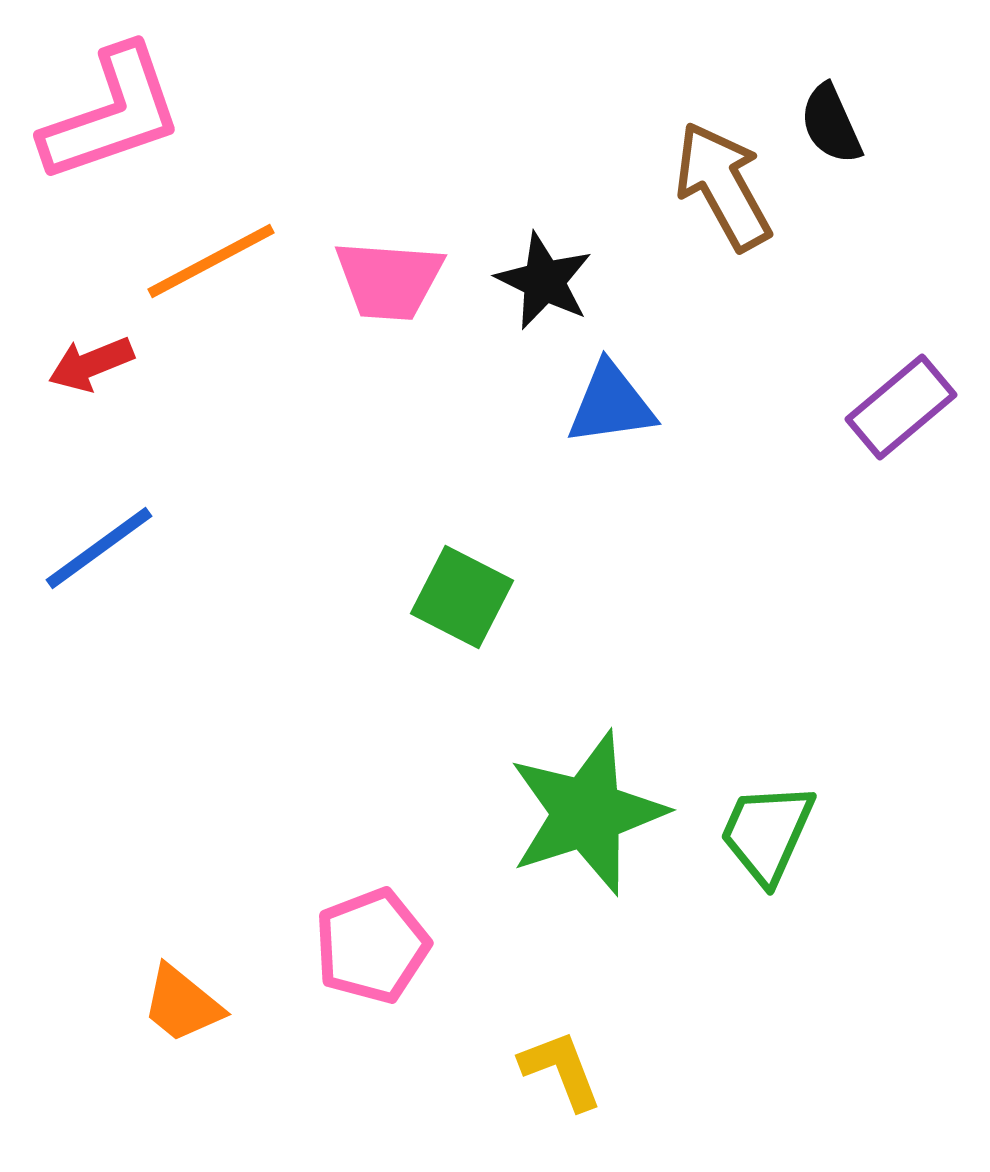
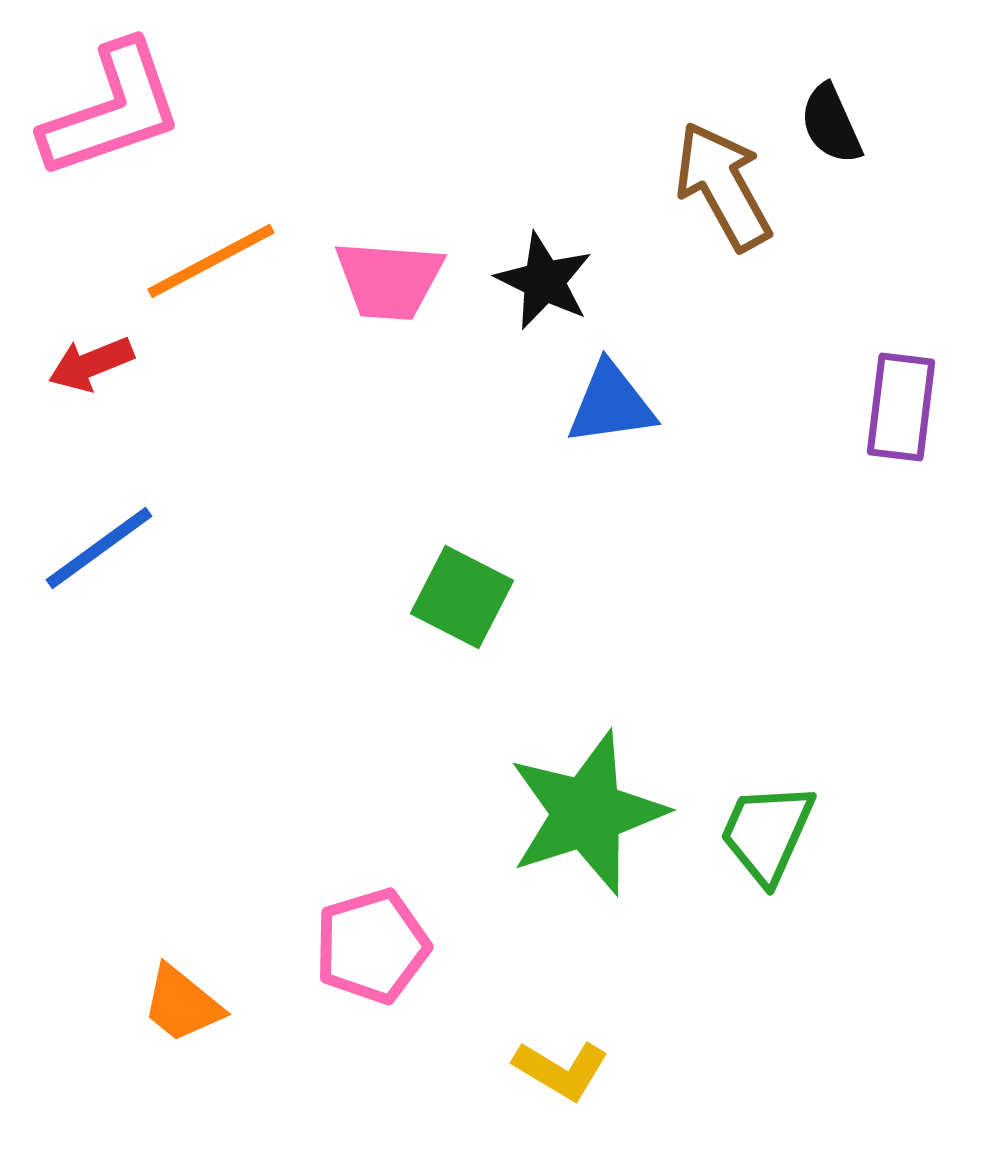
pink L-shape: moved 4 px up
purple rectangle: rotated 43 degrees counterclockwise
pink pentagon: rotated 4 degrees clockwise
yellow L-shape: rotated 142 degrees clockwise
